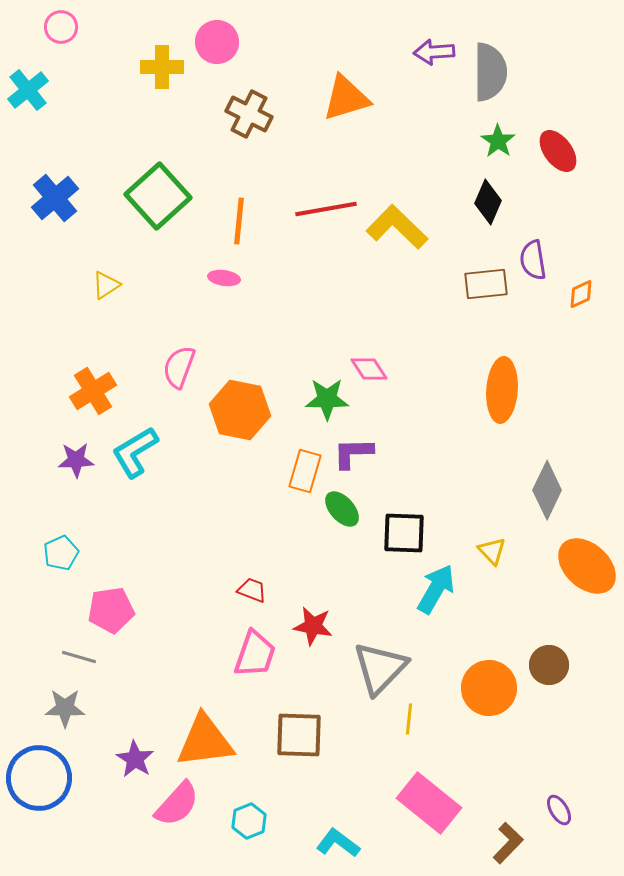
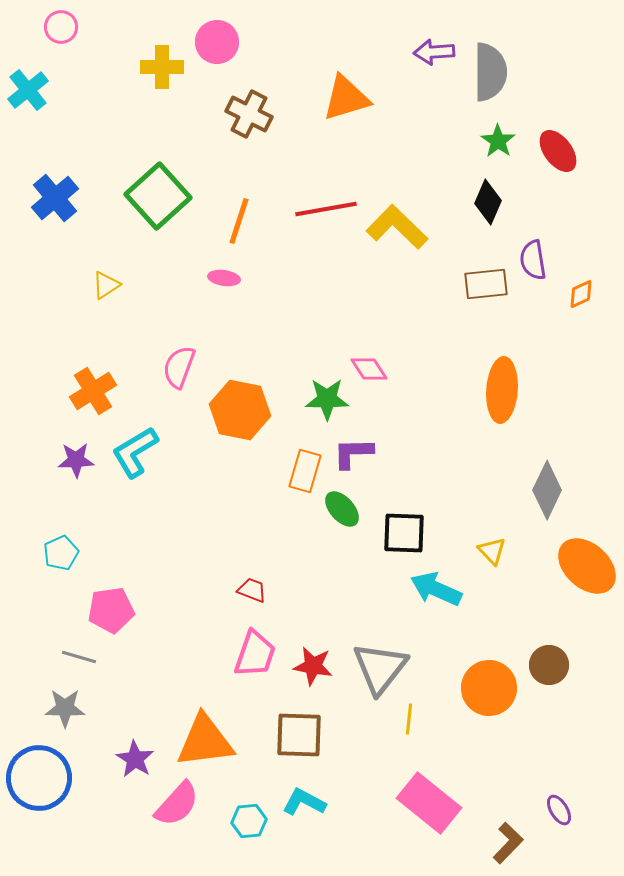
orange line at (239, 221): rotated 12 degrees clockwise
cyan arrow at (436, 589): rotated 96 degrees counterclockwise
red star at (313, 626): moved 40 px down
gray triangle at (380, 668): rotated 6 degrees counterclockwise
cyan hexagon at (249, 821): rotated 16 degrees clockwise
cyan L-shape at (338, 843): moved 34 px left, 41 px up; rotated 9 degrees counterclockwise
